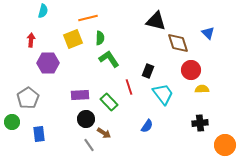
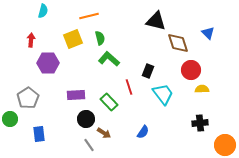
orange line: moved 1 px right, 2 px up
green semicircle: rotated 16 degrees counterclockwise
green L-shape: rotated 15 degrees counterclockwise
purple rectangle: moved 4 px left
green circle: moved 2 px left, 3 px up
blue semicircle: moved 4 px left, 6 px down
